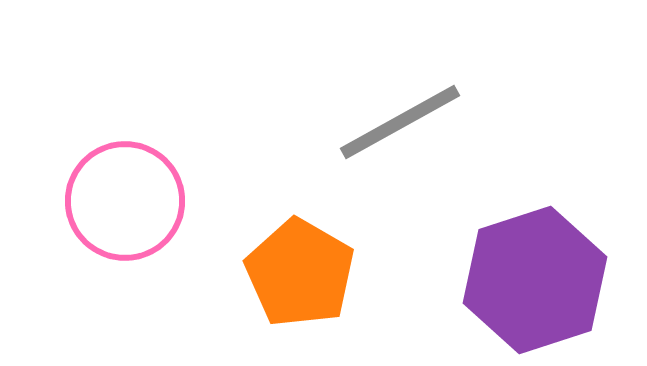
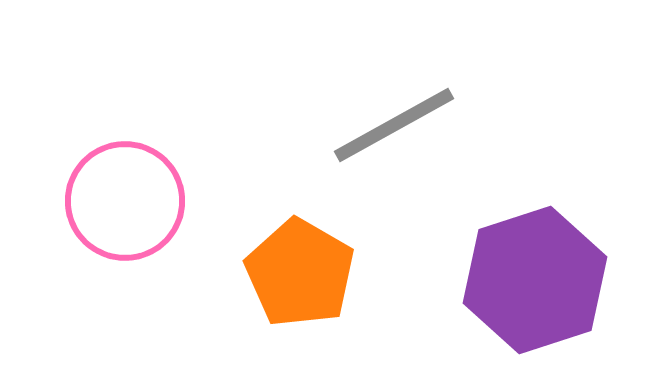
gray line: moved 6 px left, 3 px down
